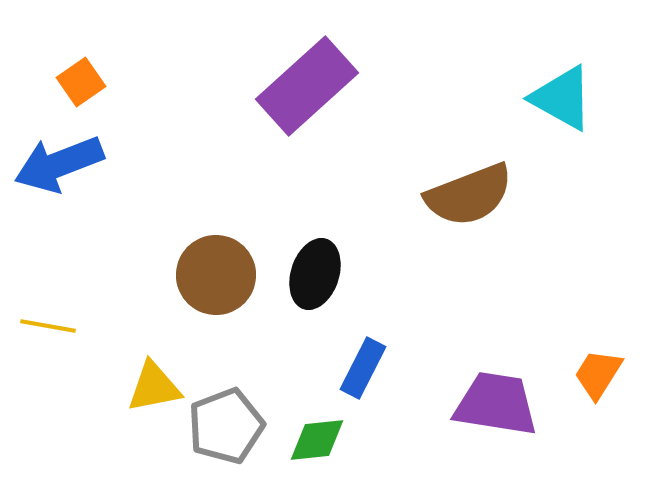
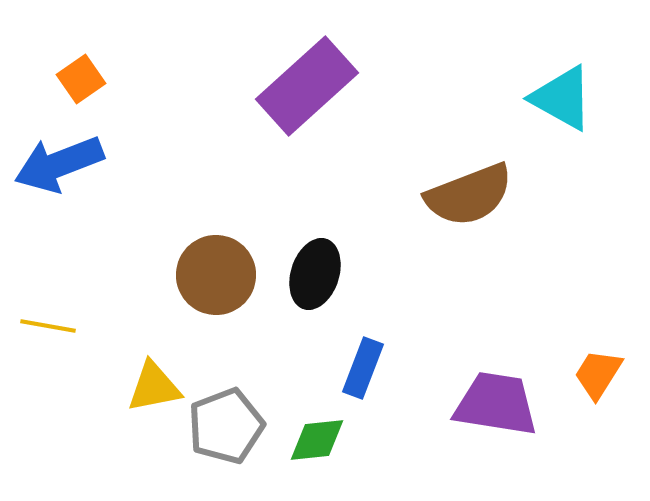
orange square: moved 3 px up
blue rectangle: rotated 6 degrees counterclockwise
